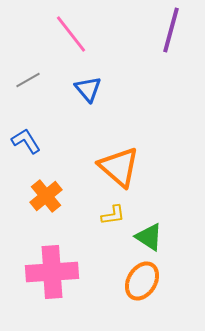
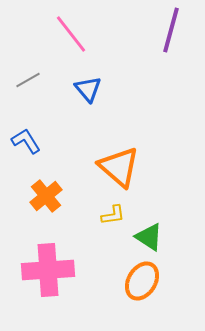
pink cross: moved 4 px left, 2 px up
